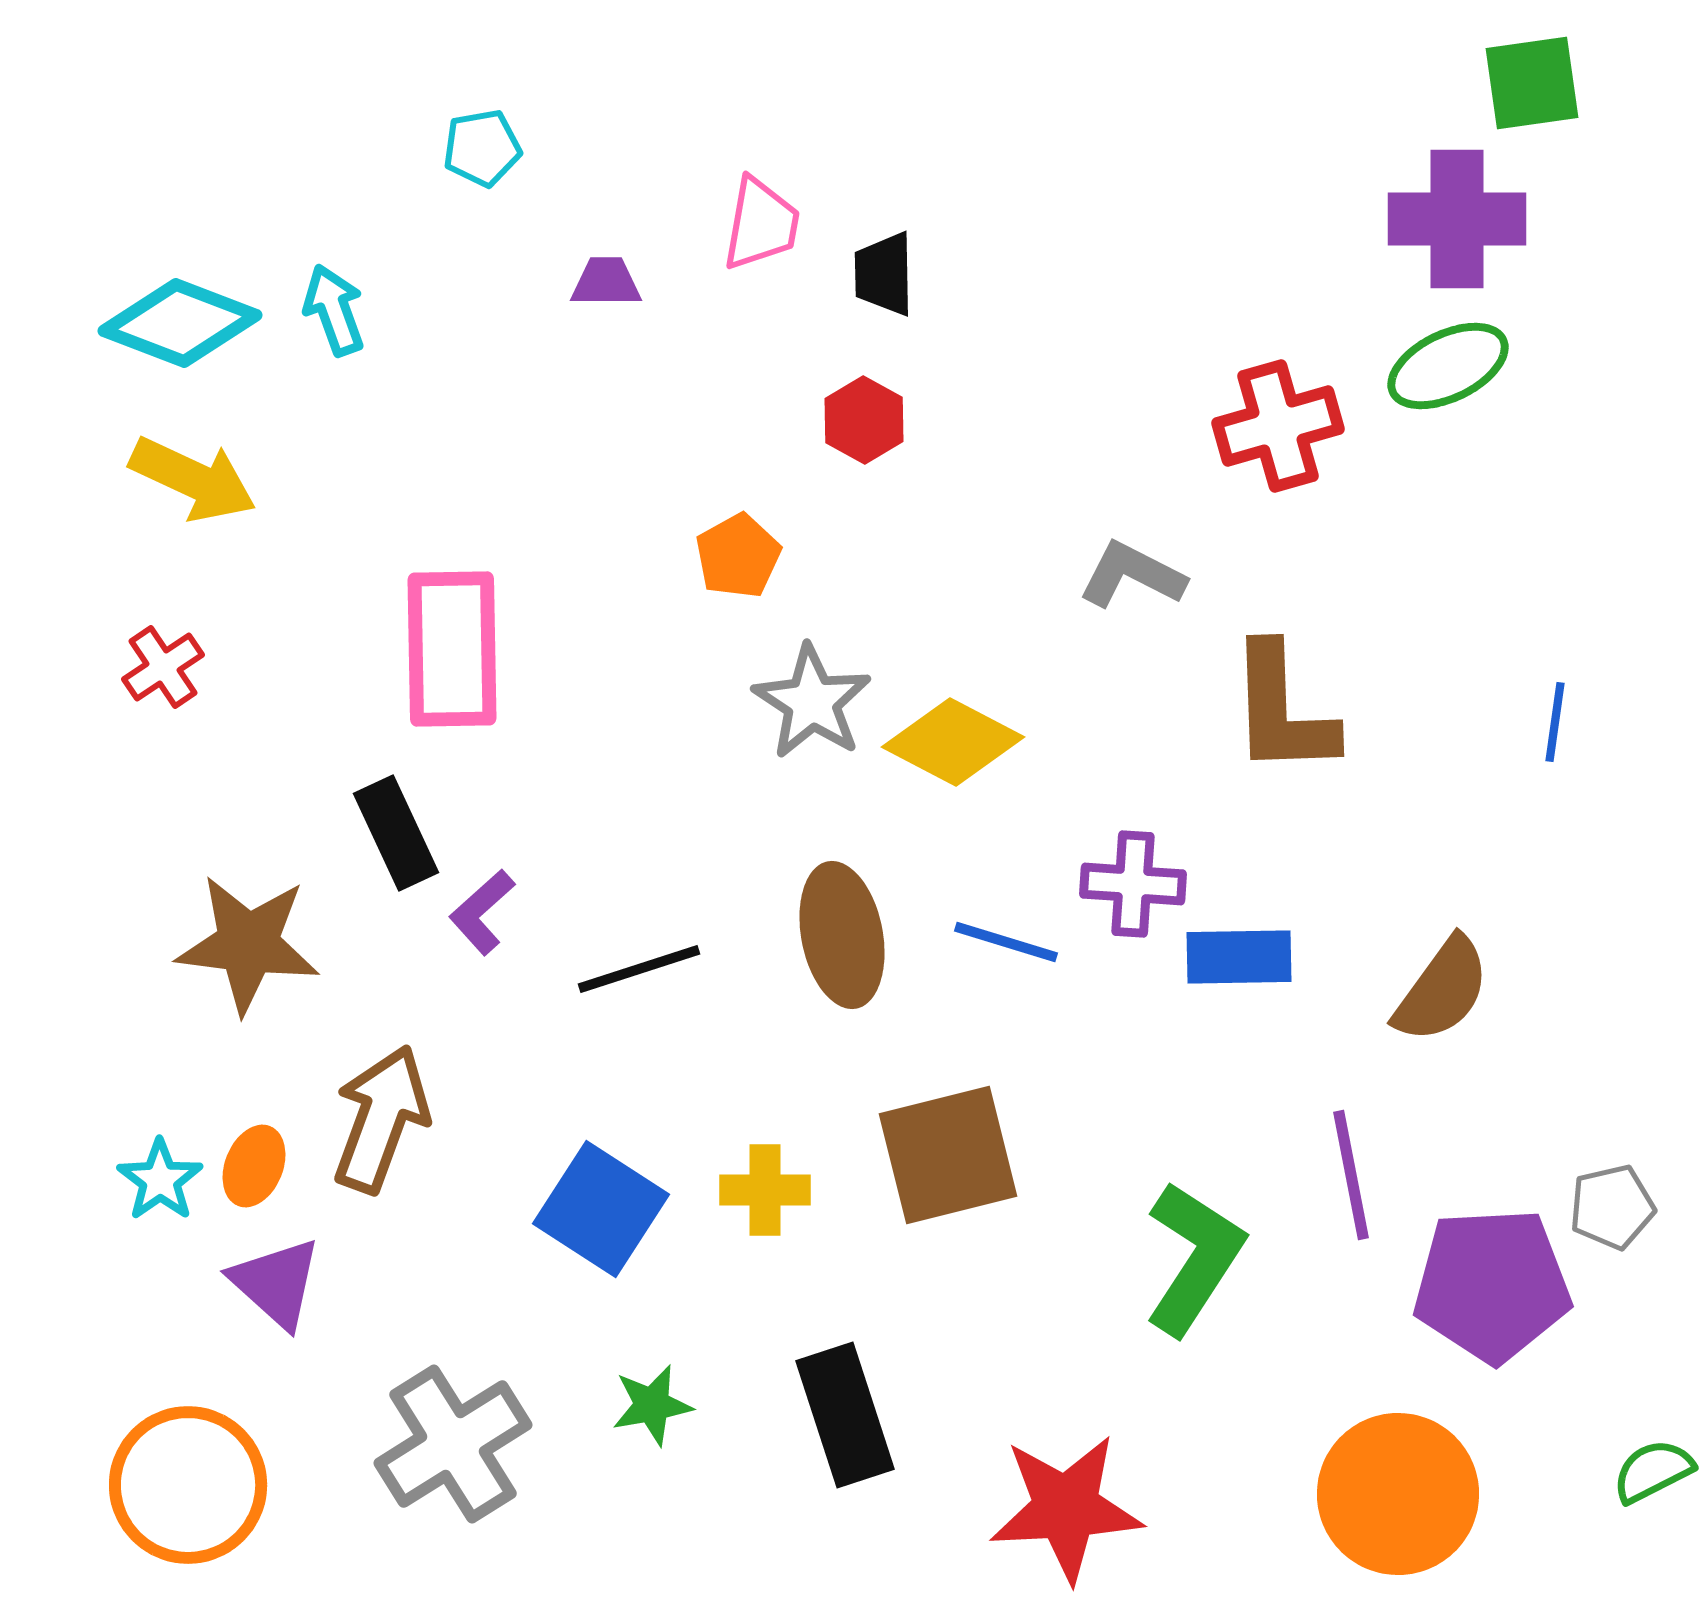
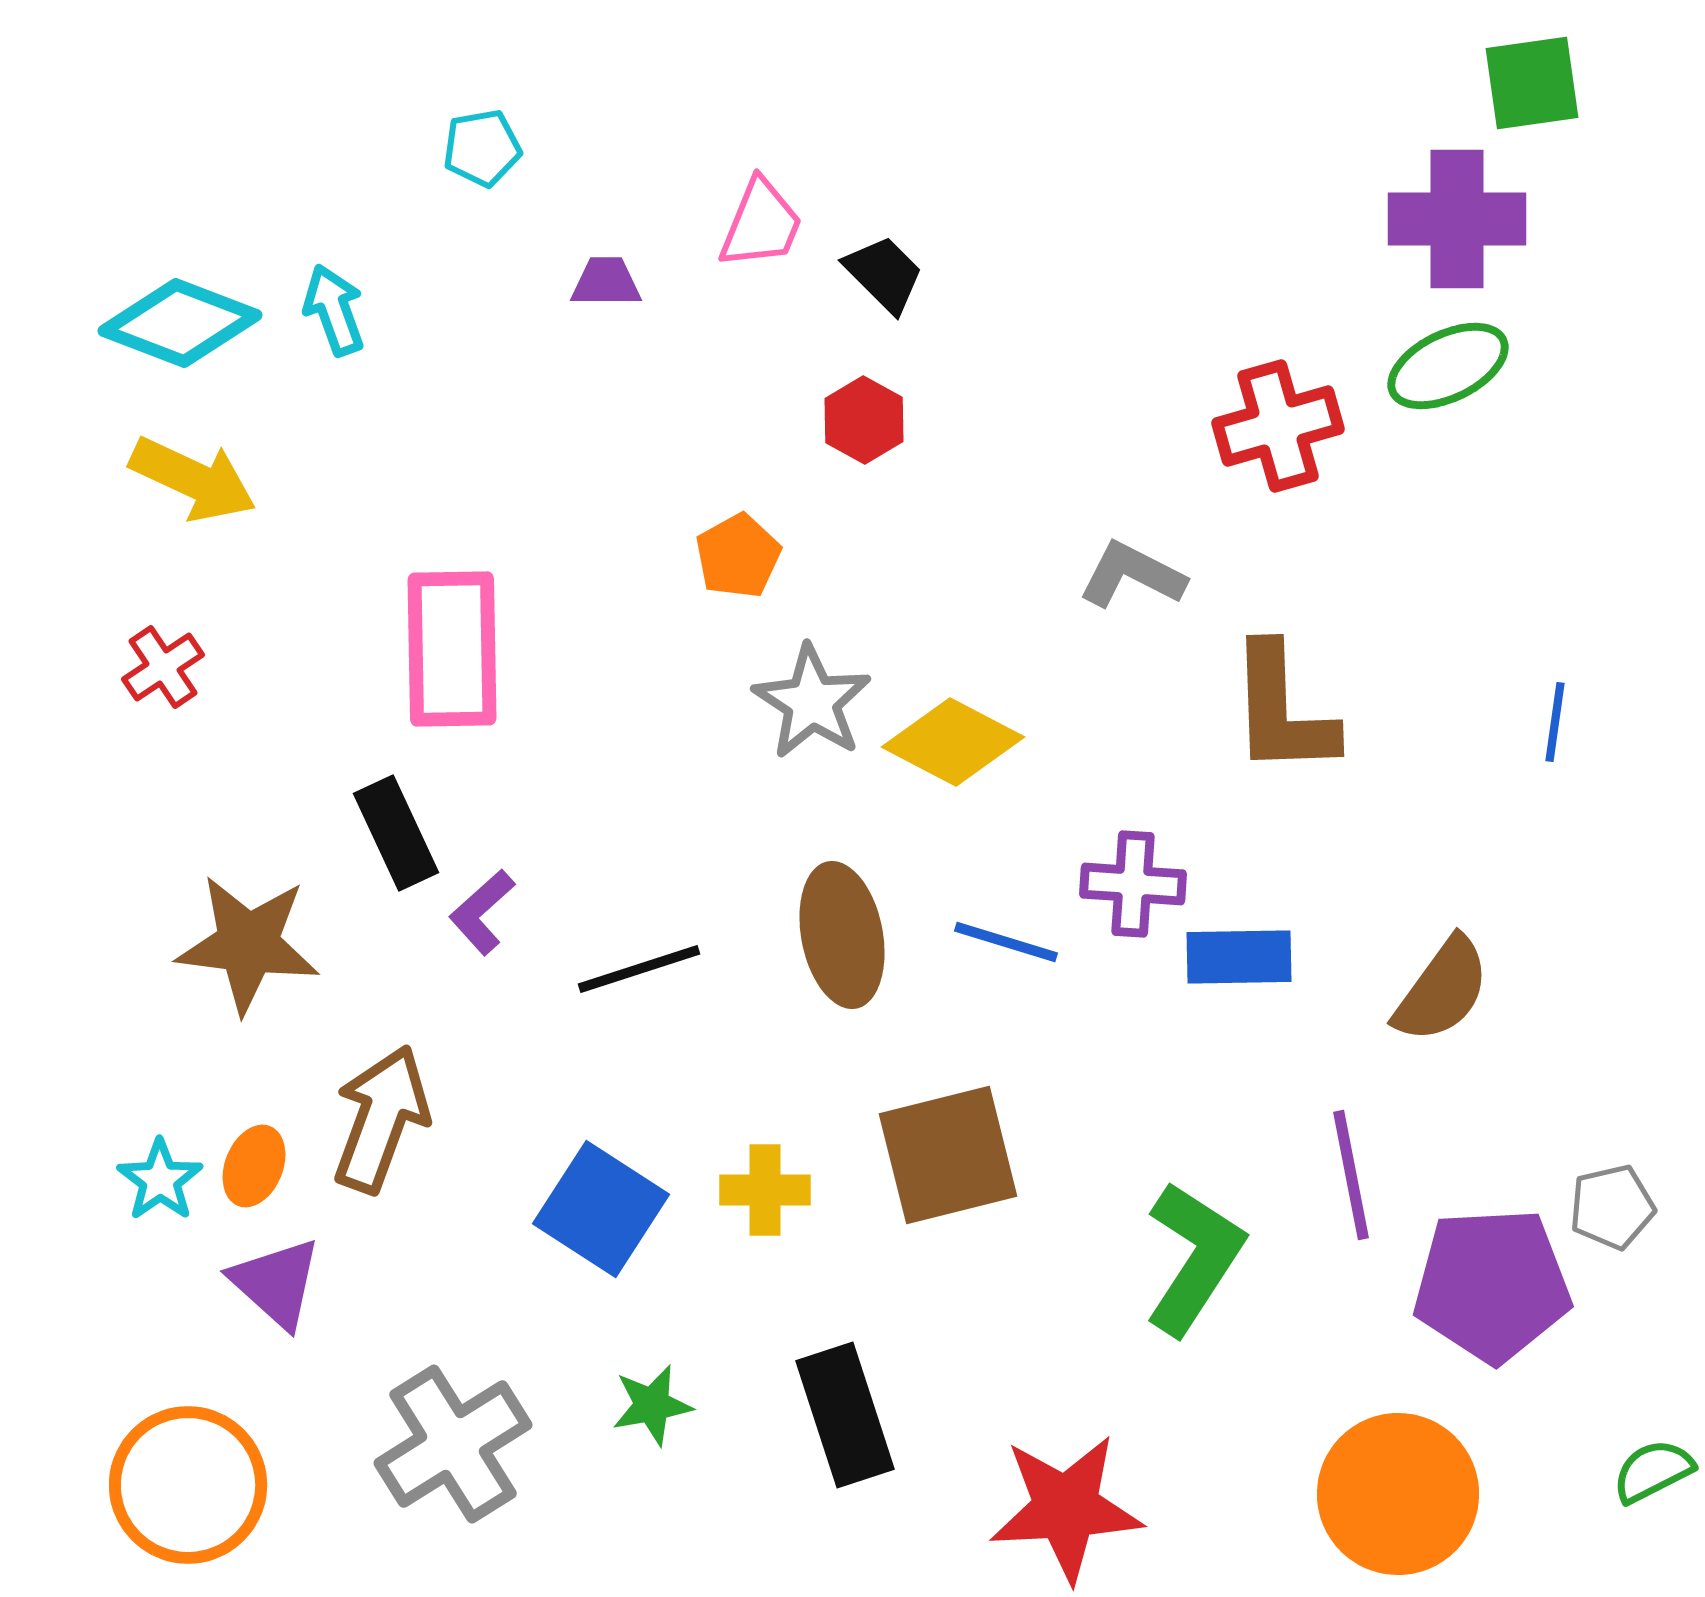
pink trapezoid at (761, 224): rotated 12 degrees clockwise
black trapezoid at (884, 274): rotated 136 degrees clockwise
